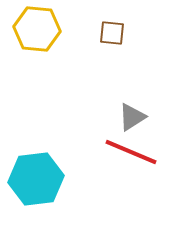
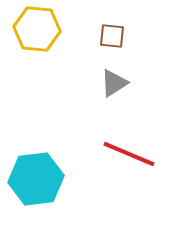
brown square: moved 3 px down
gray triangle: moved 18 px left, 34 px up
red line: moved 2 px left, 2 px down
